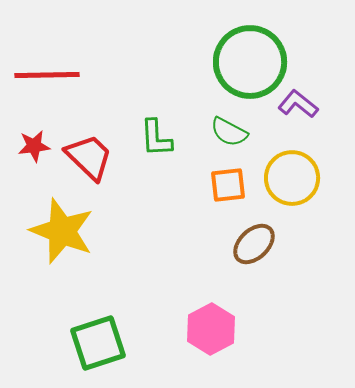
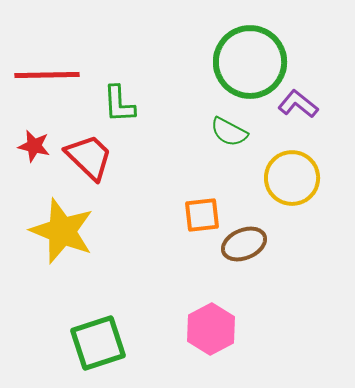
green L-shape: moved 37 px left, 34 px up
red star: rotated 20 degrees clockwise
orange square: moved 26 px left, 30 px down
brown ellipse: moved 10 px left; rotated 21 degrees clockwise
